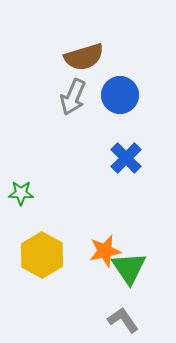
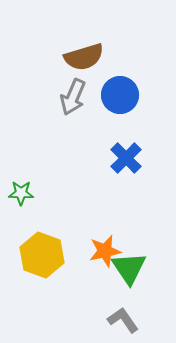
yellow hexagon: rotated 9 degrees counterclockwise
